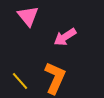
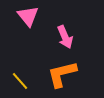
pink arrow: rotated 80 degrees counterclockwise
orange L-shape: moved 7 px right, 4 px up; rotated 128 degrees counterclockwise
